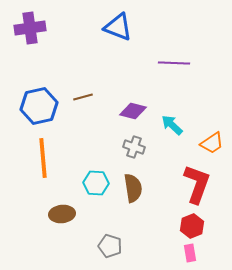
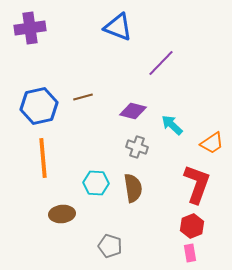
purple line: moved 13 px left; rotated 48 degrees counterclockwise
gray cross: moved 3 px right
